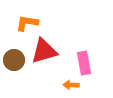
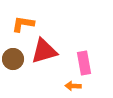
orange L-shape: moved 4 px left, 1 px down
brown circle: moved 1 px left, 1 px up
orange arrow: moved 2 px right, 1 px down
